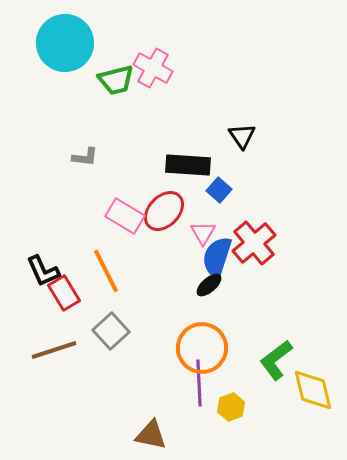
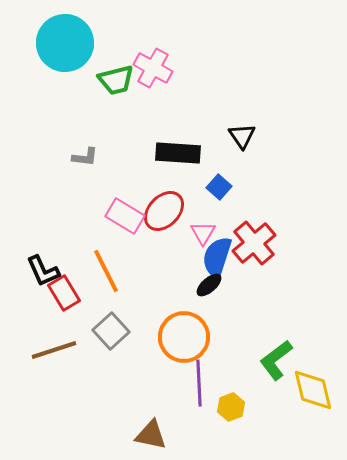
black rectangle: moved 10 px left, 12 px up
blue square: moved 3 px up
orange circle: moved 18 px left, 11 px up
